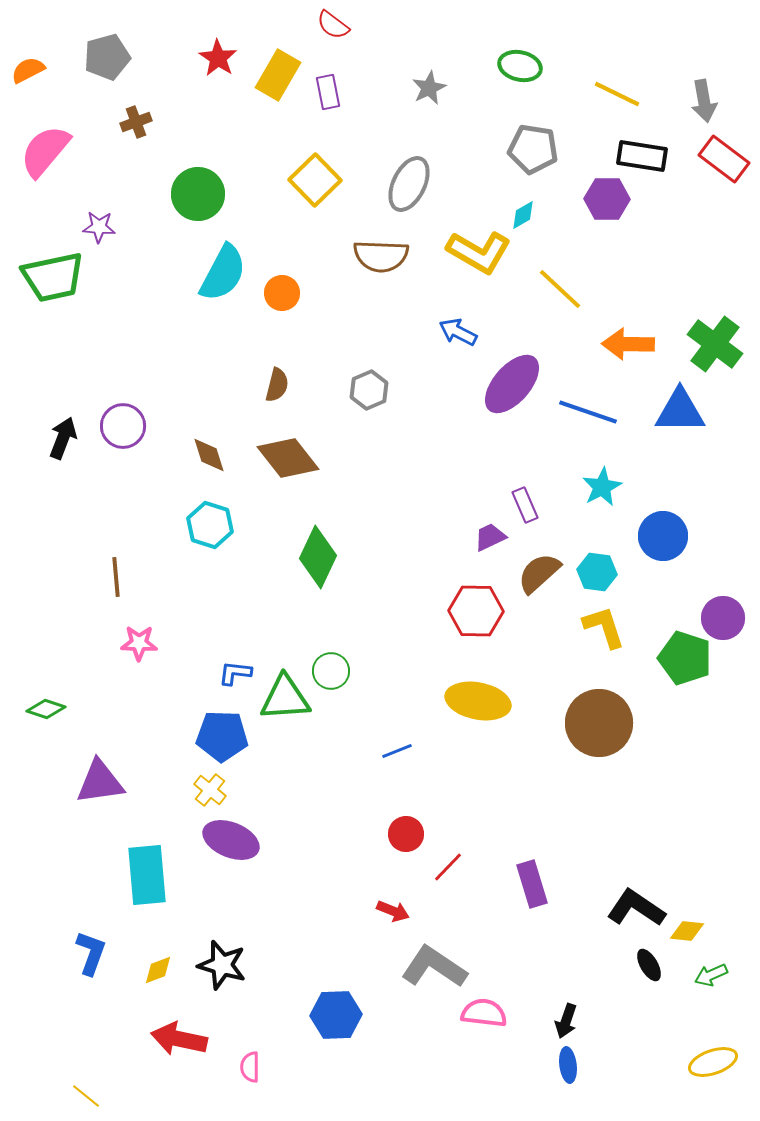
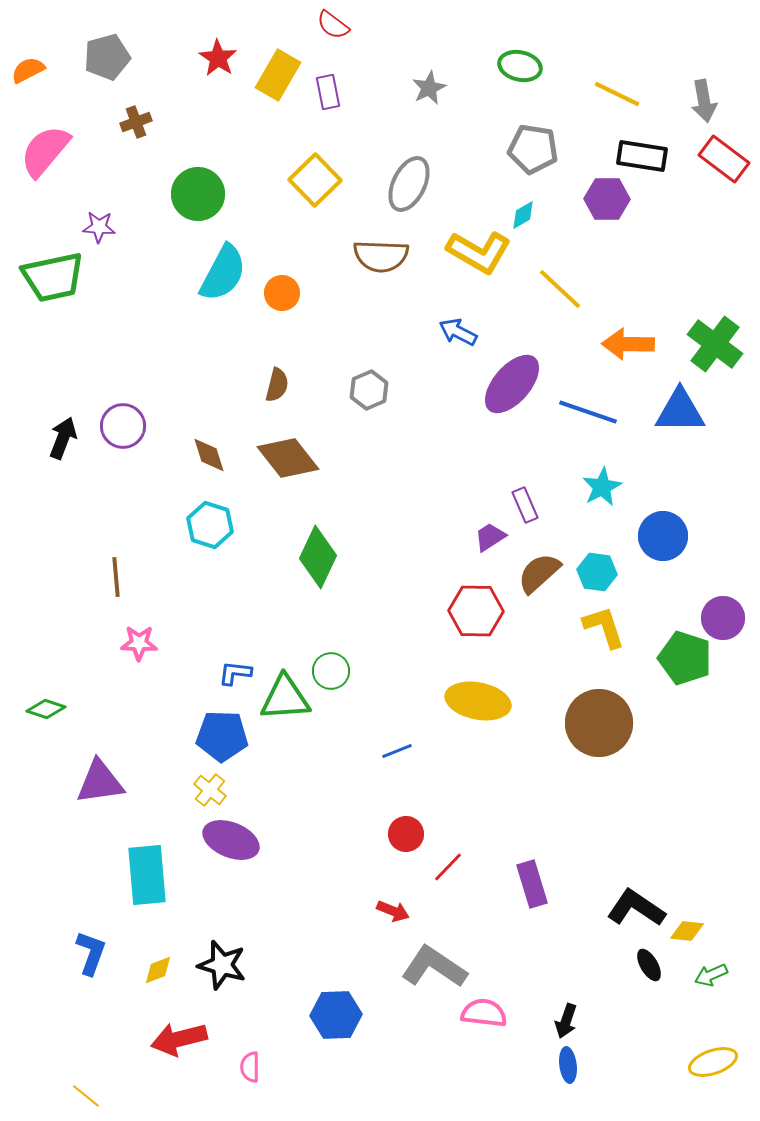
purple trapezoid at (490, 537): rotated 8 degrees counterclockwise
red arrow at (179, 1039): rotated 26 degrees counterclockwise
